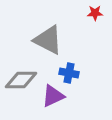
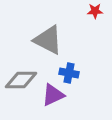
red star: moved 2 px up
purple triangle: moved 1 px up
